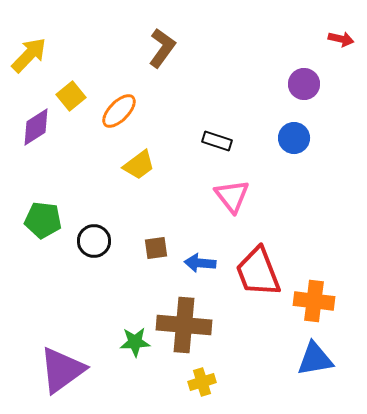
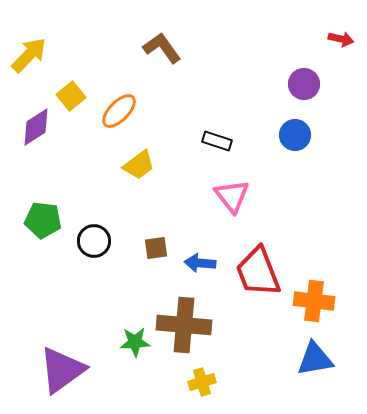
brown L-shape: rotated 72 degrees counterclockwise
blue circle: moved 1 px right, 3 px up
